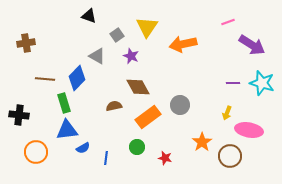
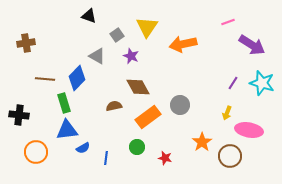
purple line: rotated 56 degrees counterclockwise
